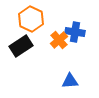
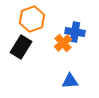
orange hexagon: moved 1 px right; rotated 15 degrees clockwise
orange cross: moved 4 px right, 3 px down
black rectangle: moved 1 px down; rotated 25 degrees counterclockwise
